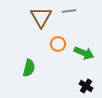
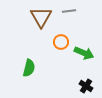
orange circle: moved 3 px right, 2 px up
